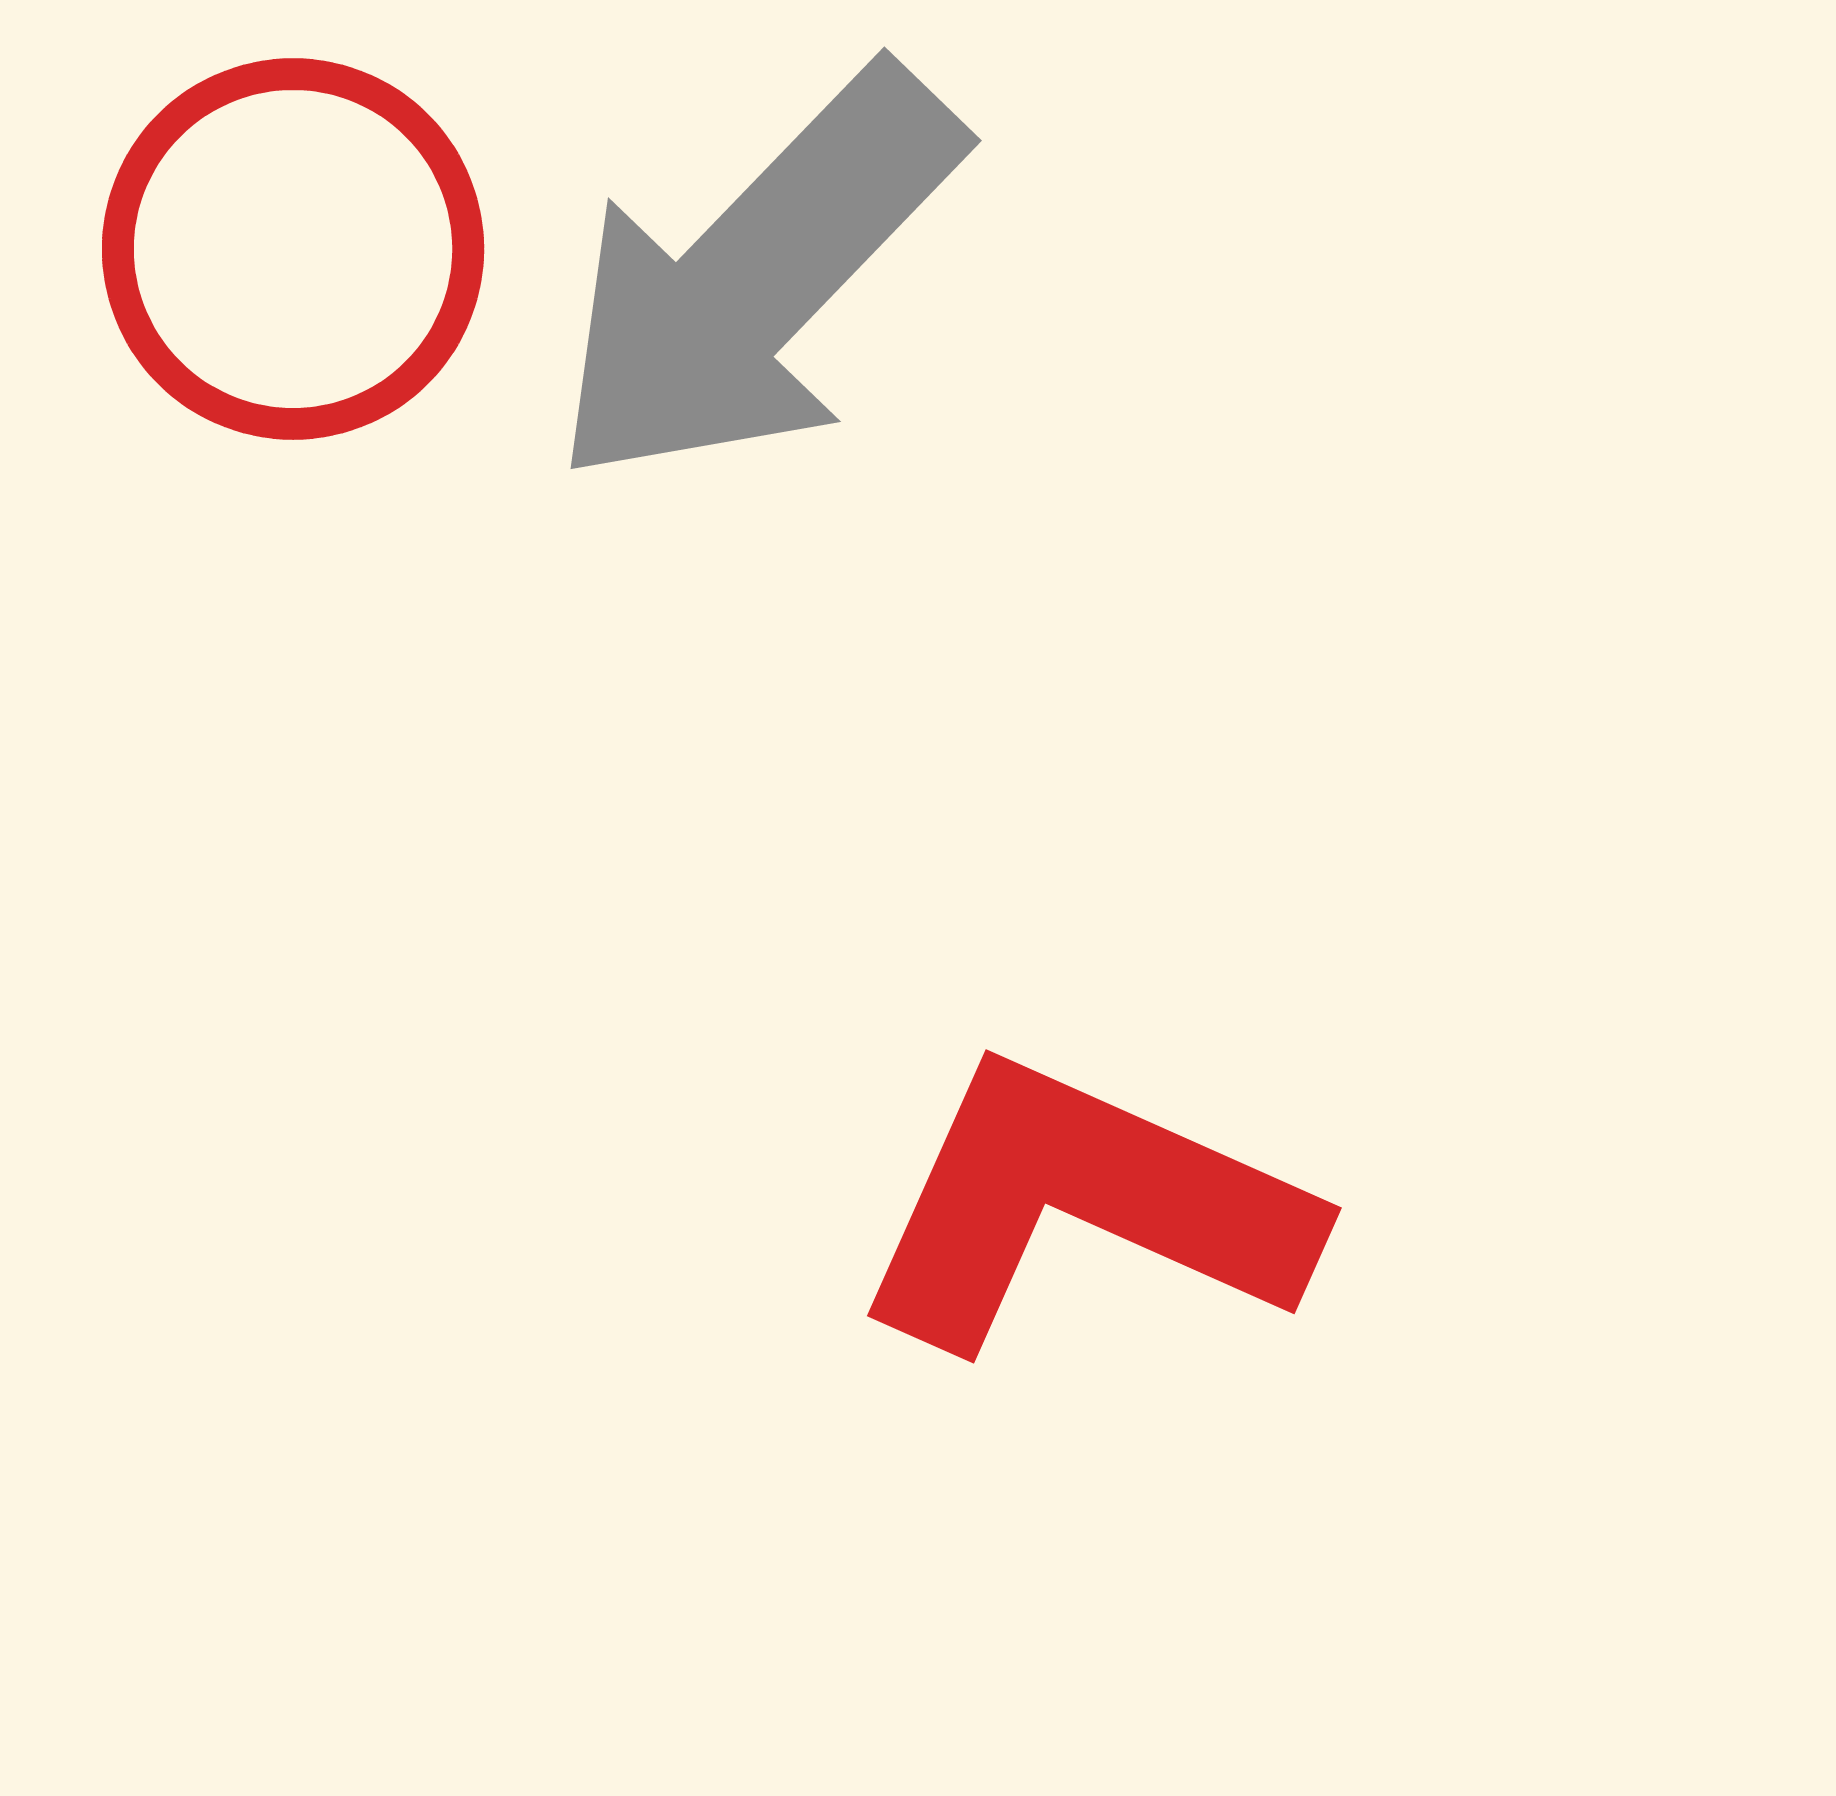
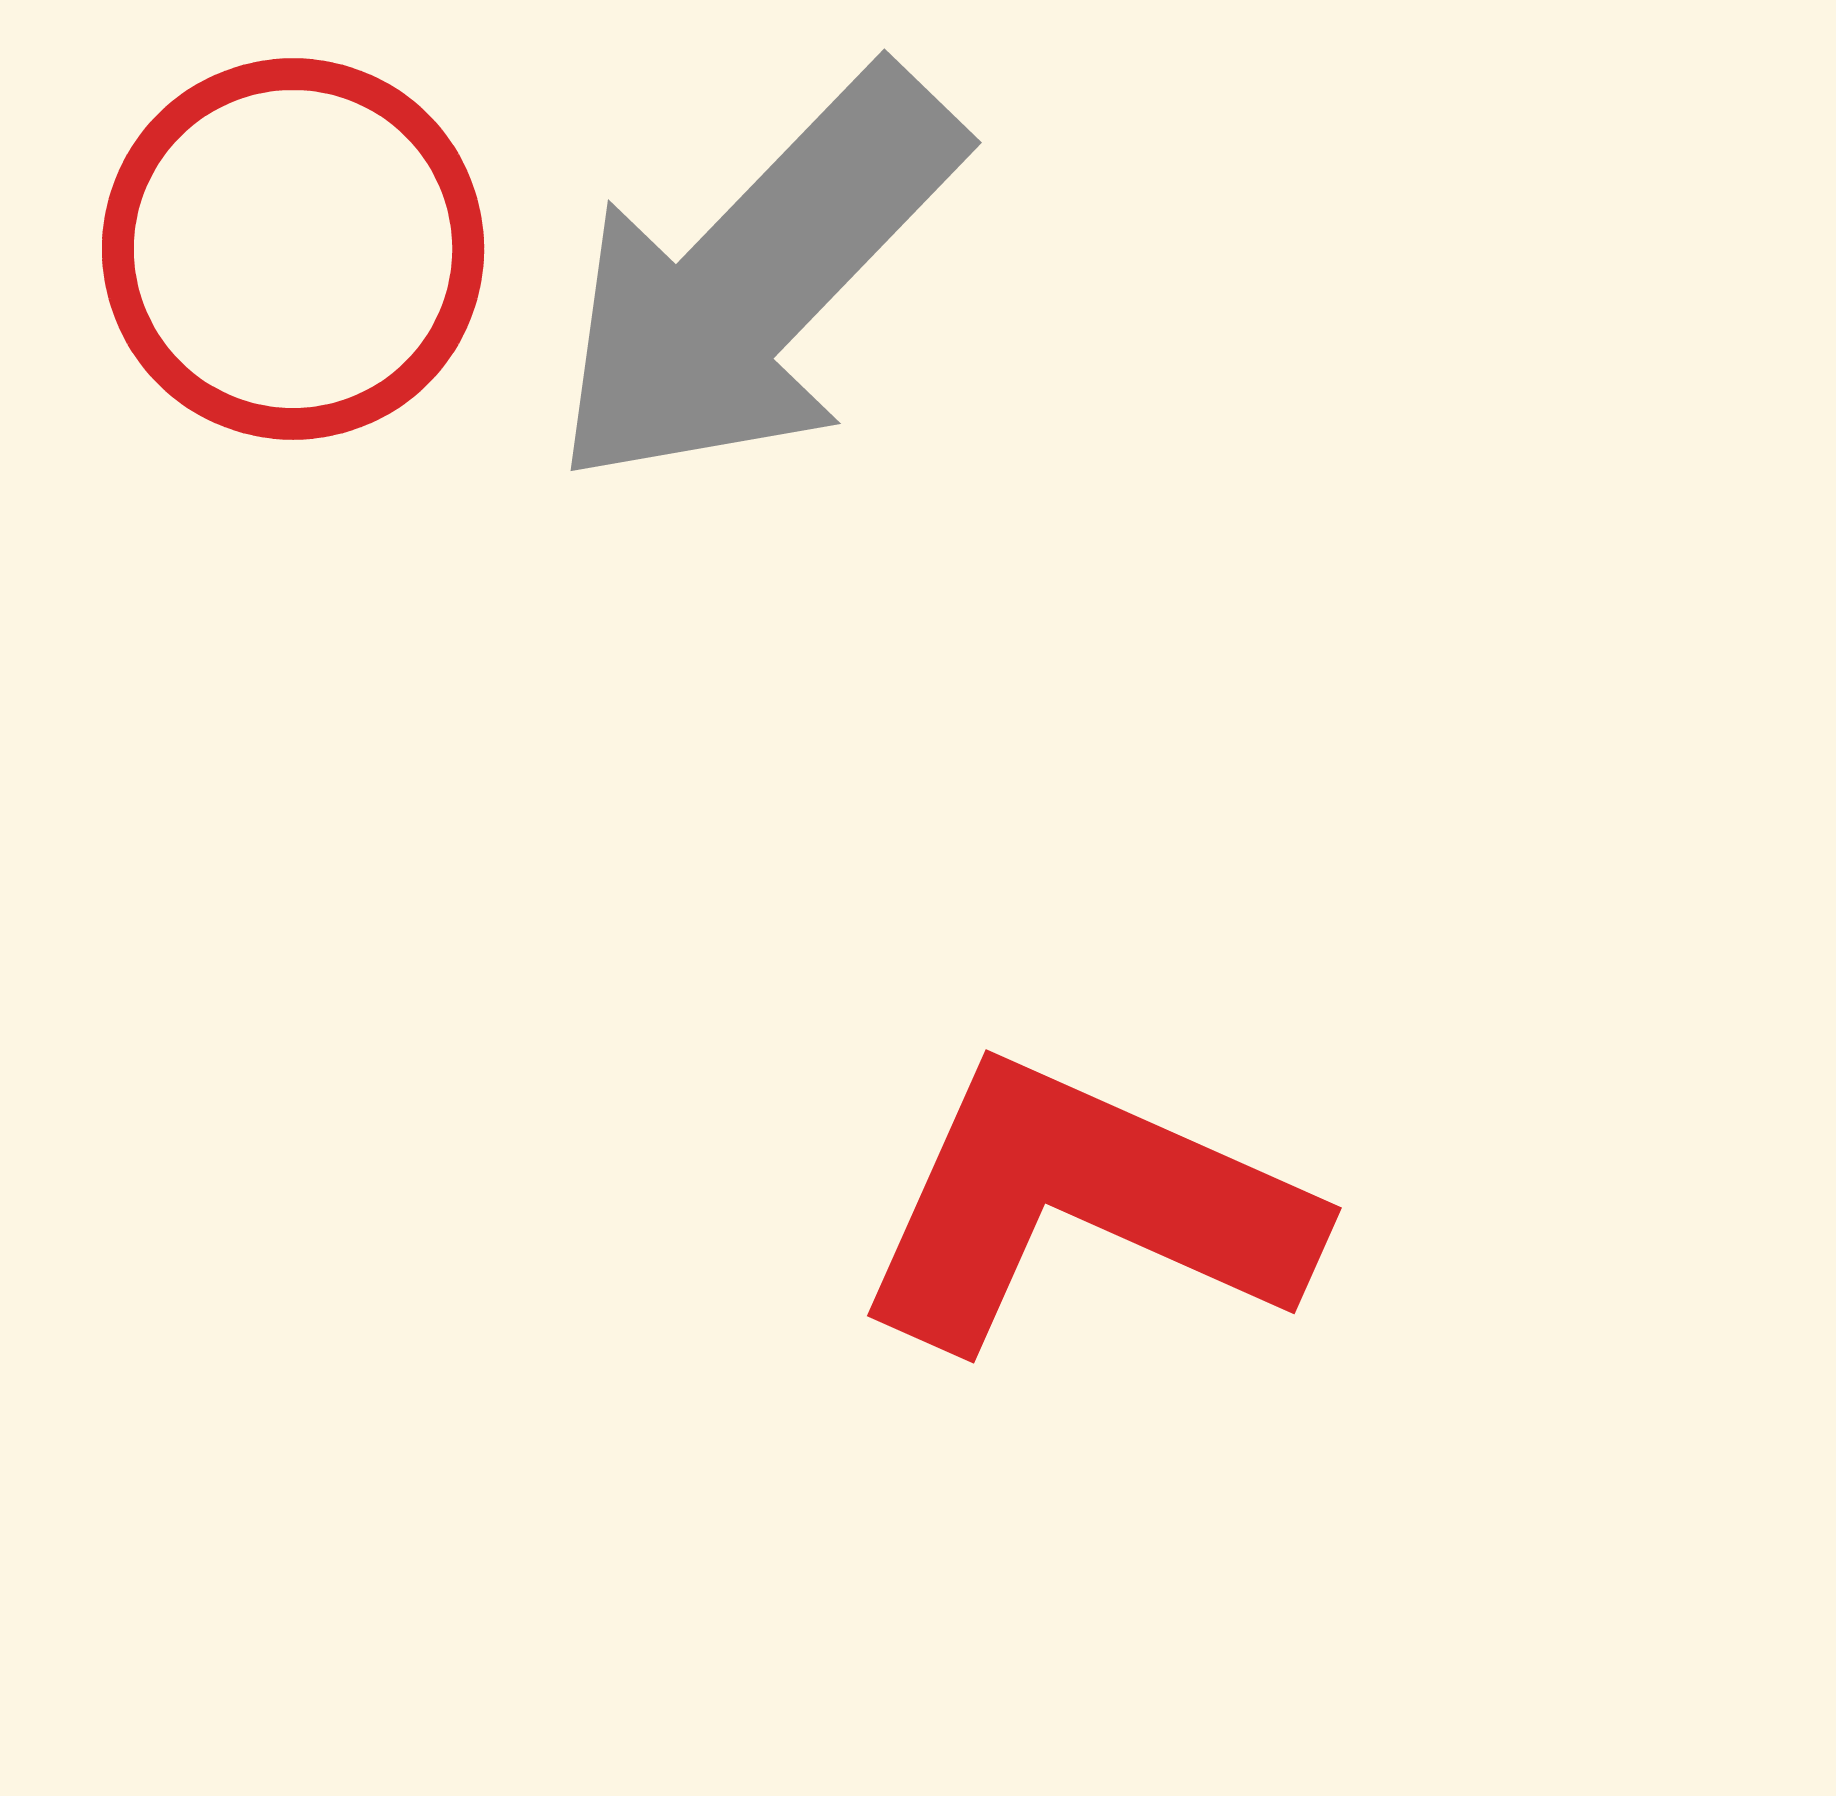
gray arrow: moved 2 px down
